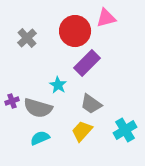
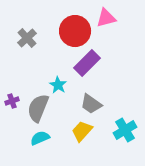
gray semicircle: rotated 96 degrees clockwise
